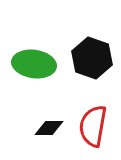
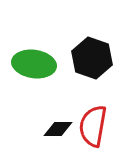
black diamond: moved 9 px right, 1 px down
